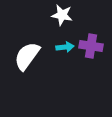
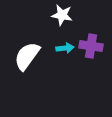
cyan arrow: moved 1 px down
